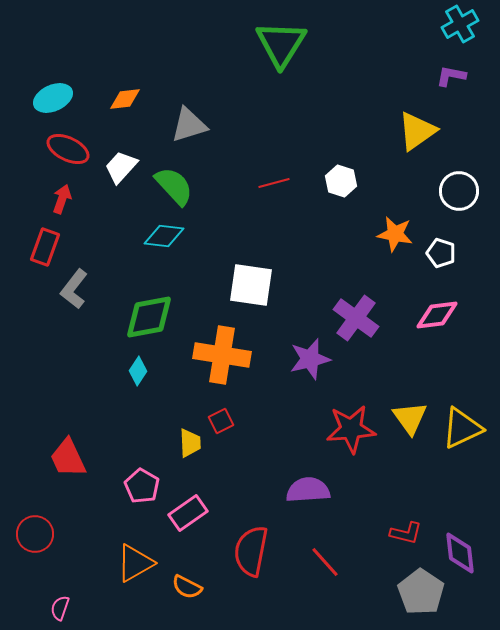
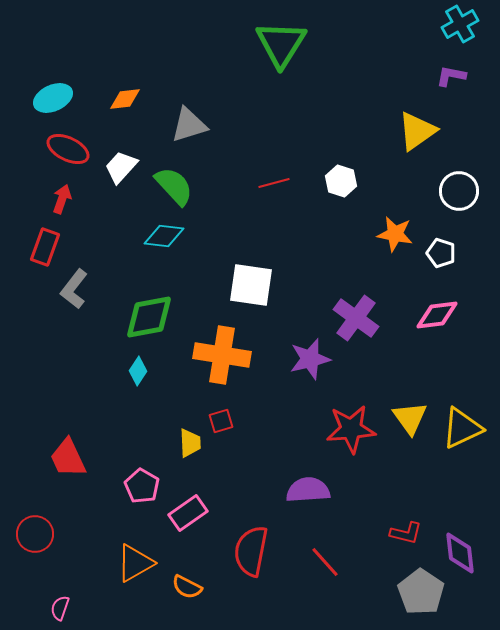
red square at (221, 421): rotated 10 degrees clockwise
